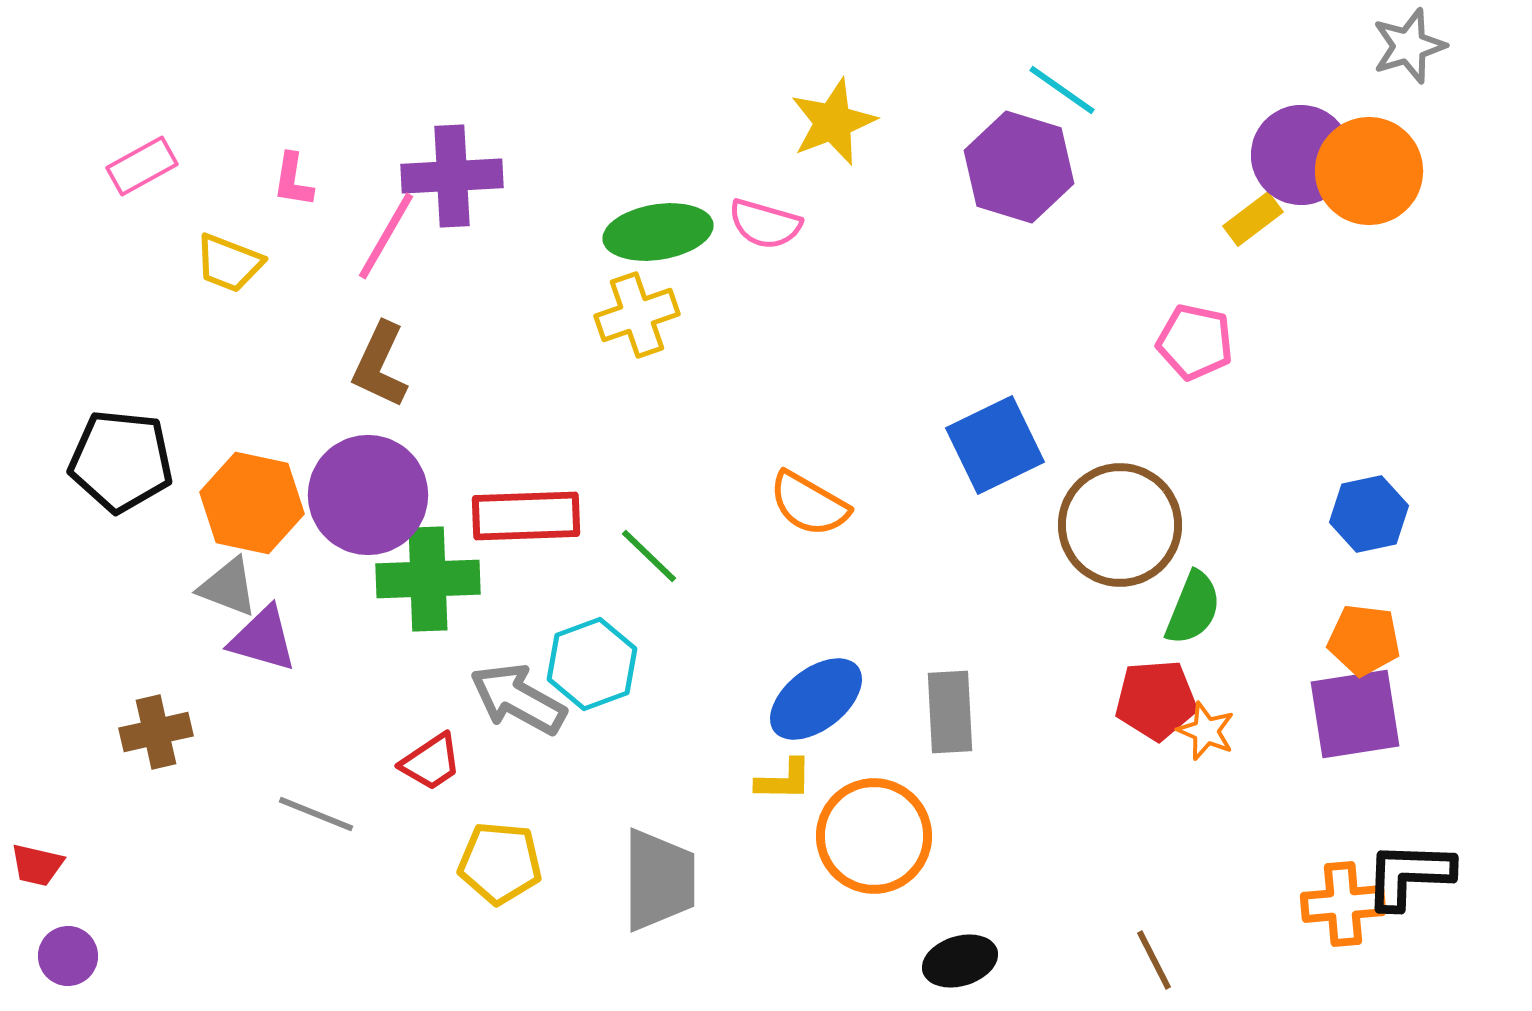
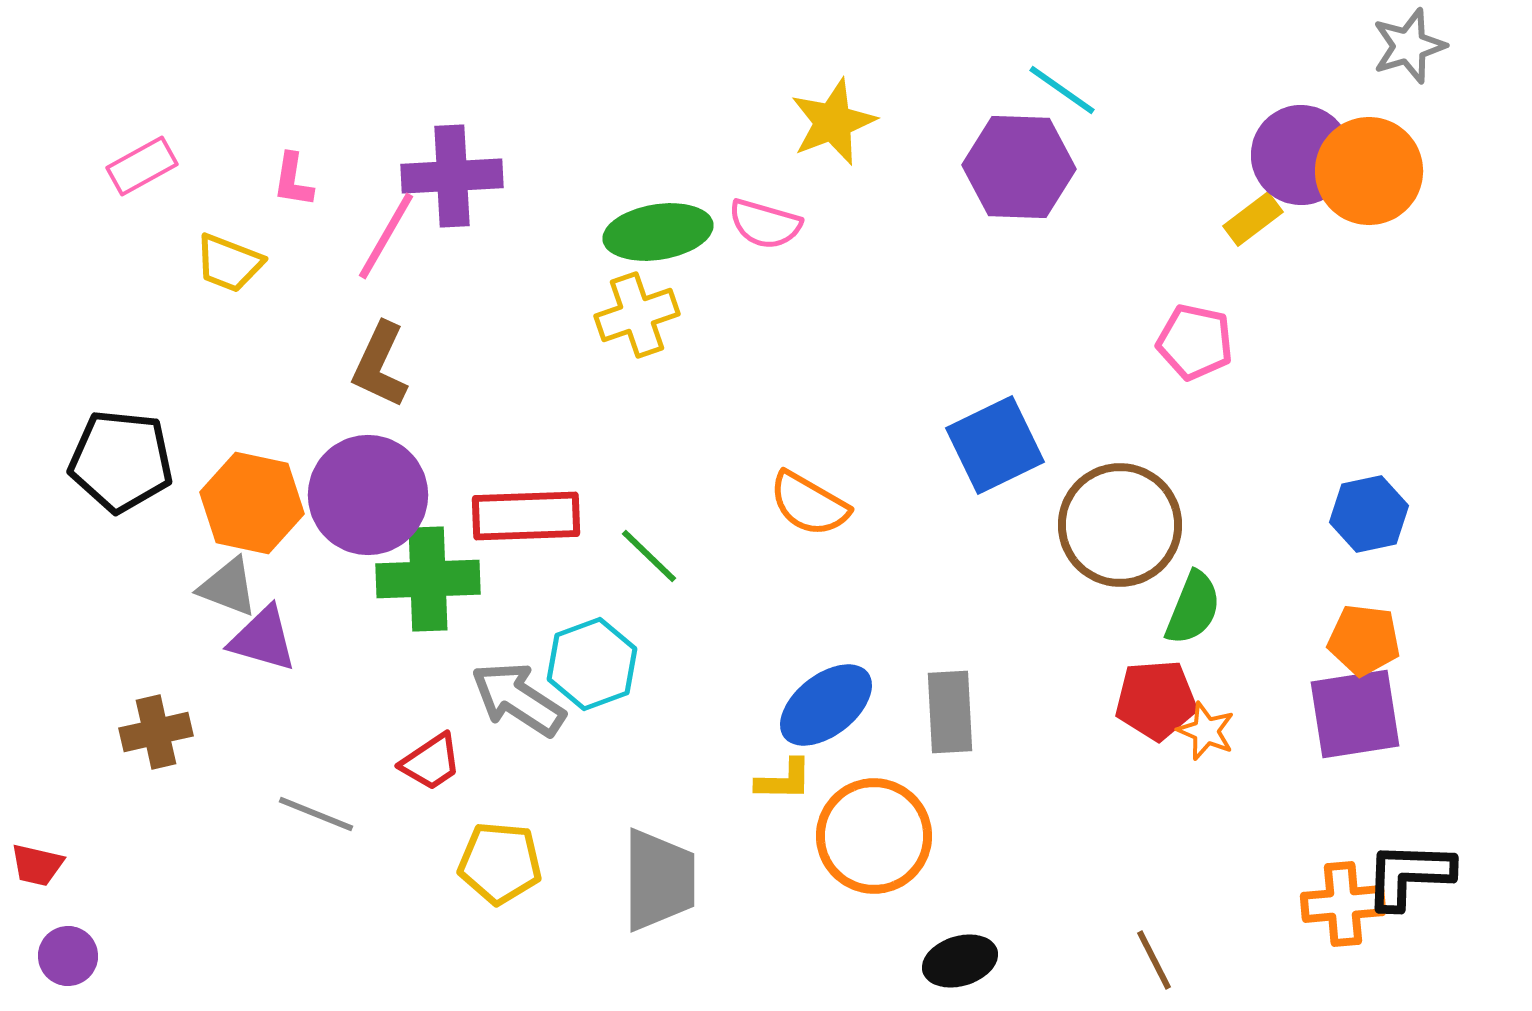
purple hexagon at (1019, 167): rotated 15 degrees counterclockwise
gray arrow at (518, 699): rotated 4 degrees clockwise
blue ellipse at (816, 699): moved 10 px right, 6 px down
